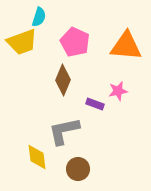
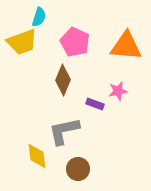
yellow diamond: moved 1 px up
